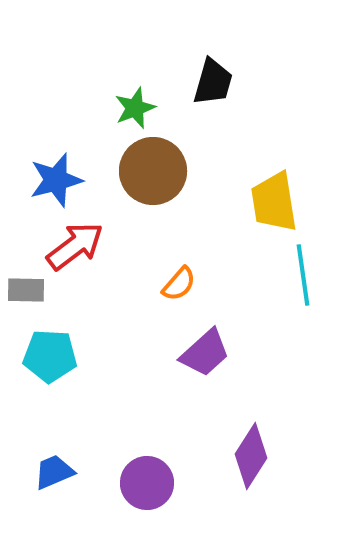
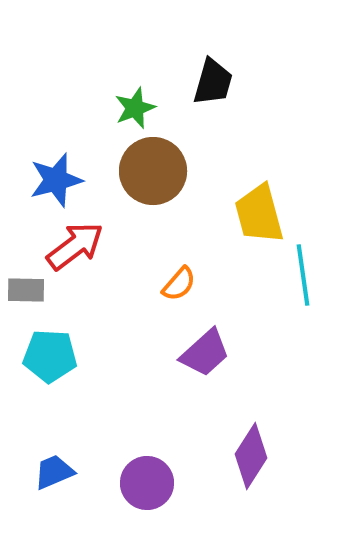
yellow trapezoid: moved 15 px left, 12 px down; rotated 6 degrees counterclockwise
